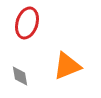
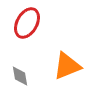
red ellipse: rotated 12 degrees clockwise
